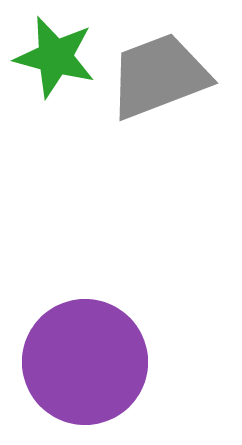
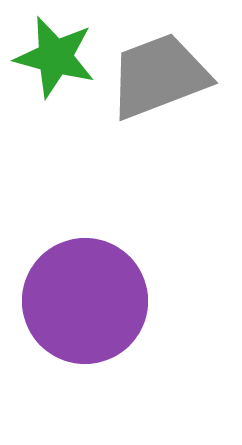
purple circle: moved 61 px up
